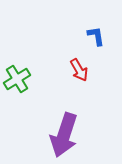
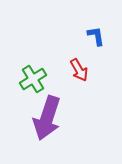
green cross: moved 16 px right
purple arrow: moved 17 px left, 17 px up
